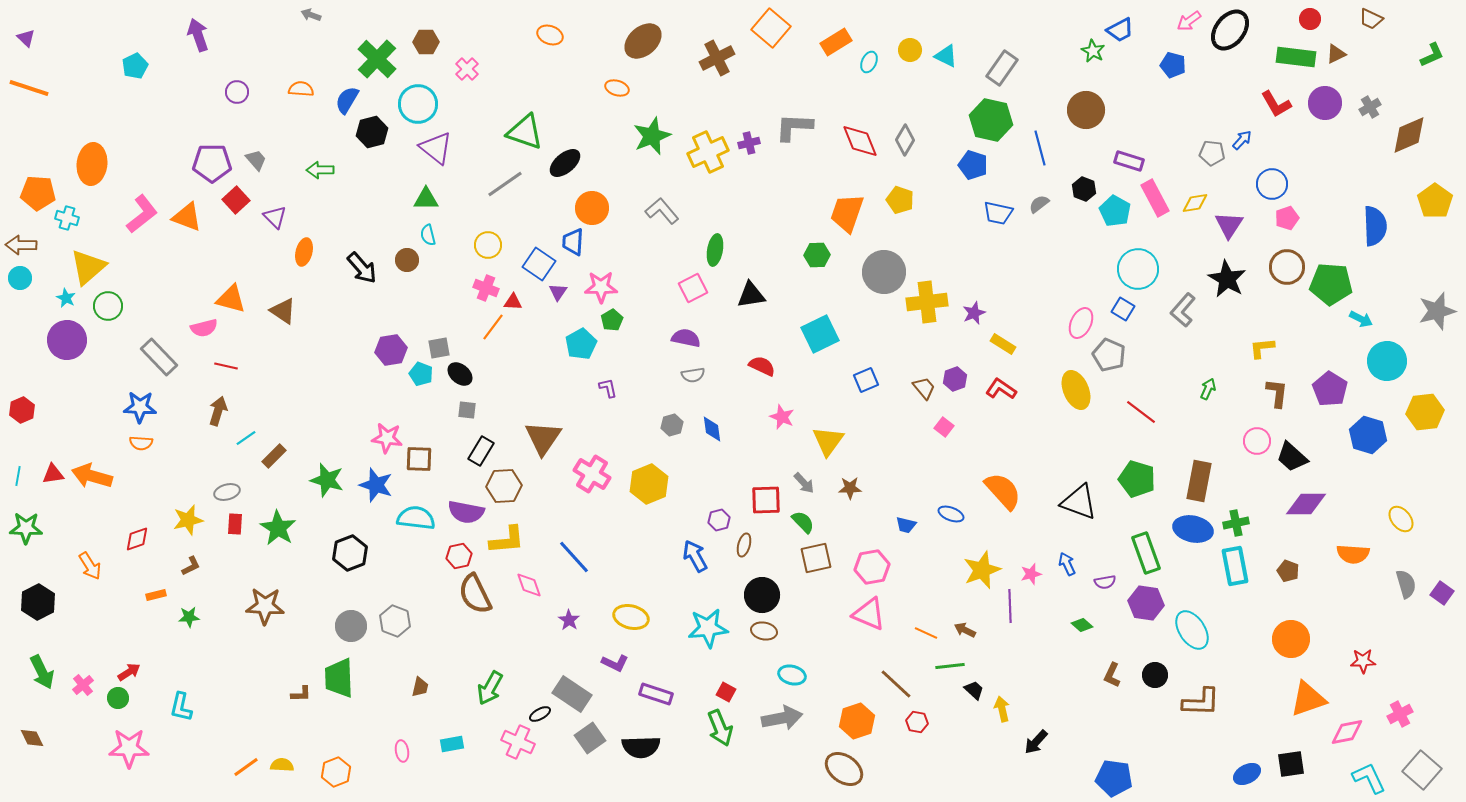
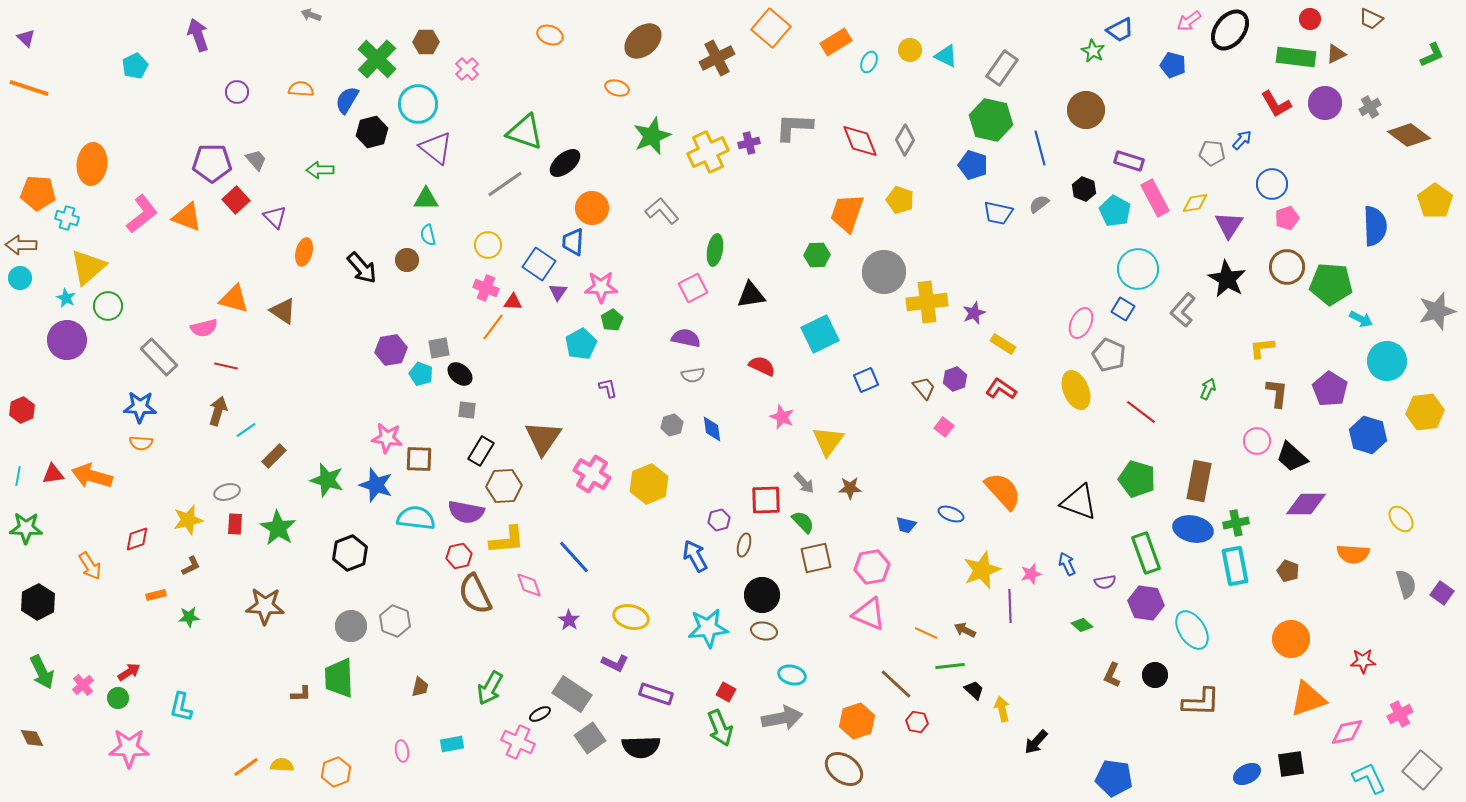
brown diamond at (1409, 135): rotated 60 degrees clockwise
orange triangle at (231, 299): moved 3 px right
cyan line at (246, 438): moved 8 px up
